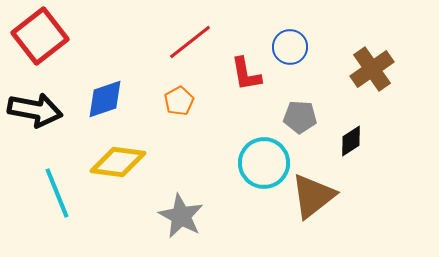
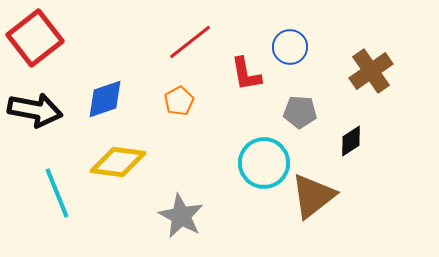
red square: moved 5 px left, 2 px down
brown cross: moved 1 px left, 2 px down
gray pentagon: moved 5 px up
